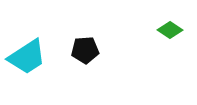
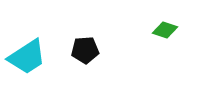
green diamond: moved 5 px left; rotated 15 degrees counterclockwise
